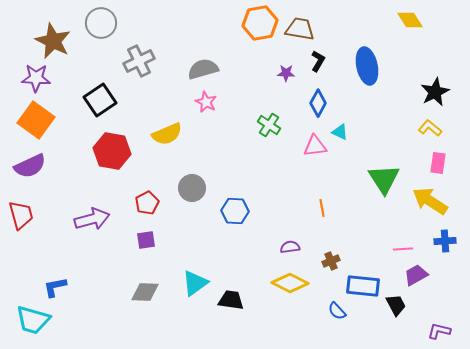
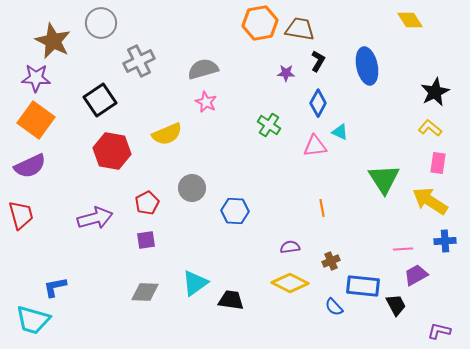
purple arrow at (92, 219): moved 3 px right, 1 px up
blue semicircle at (337, 311): moved 3 px left, 4 px up
